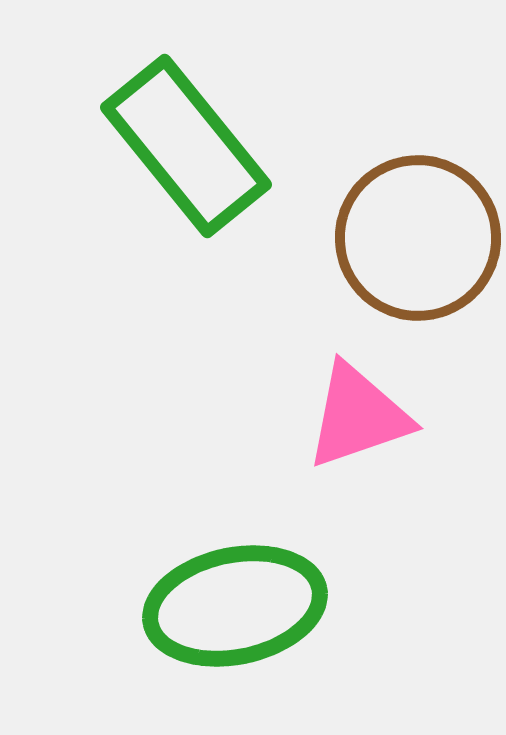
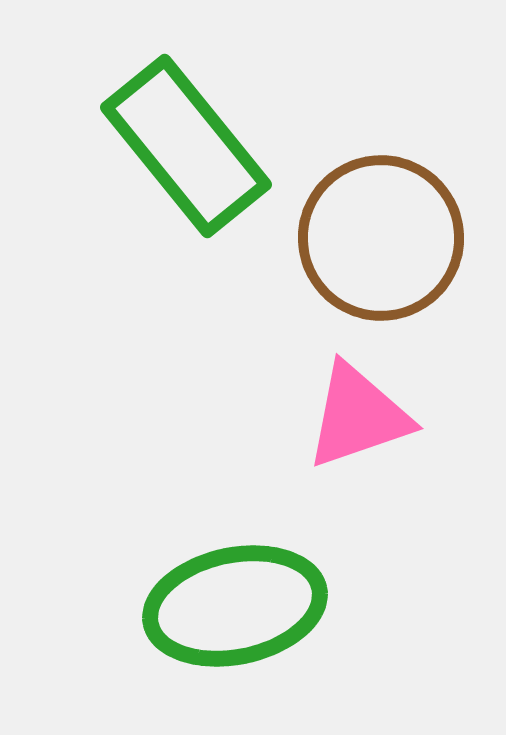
brown circle: moved 37 px left
